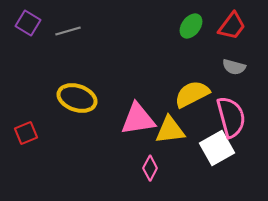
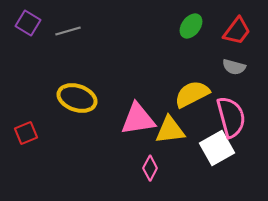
red trapezoid: moved 5 px right, 5 px down
